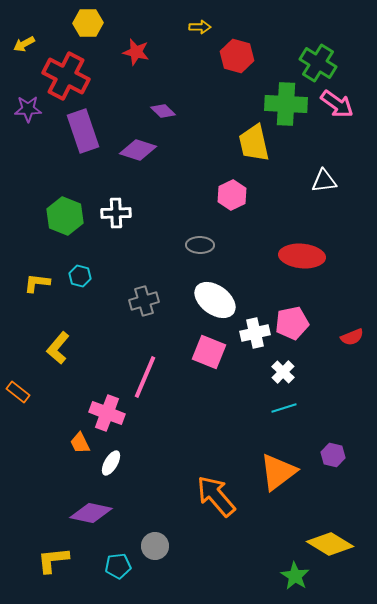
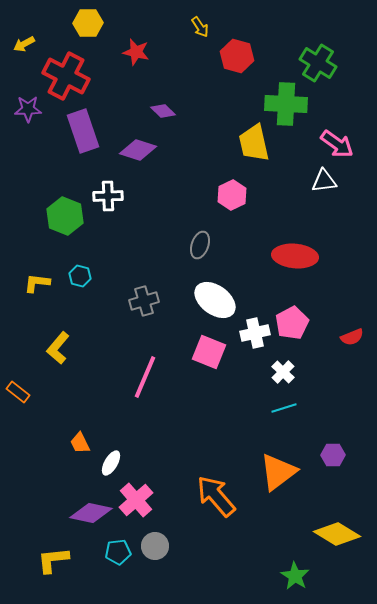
yellow arrow at (200, 27): rotated 55 degrees clockwise
pink arrow at (337, 104): moved 40 px down
white cross at (116, 213): moved 8 px left, 17 px up
gray ellipse at (200, 245): rotated 72 degrees counterclockwise
red ellipse at (302, 256): moved 7 px left
pink pentagon at (292, 323): rotated 16 degrees counterclockwise
pink cross at (107, 413): moved 29 px right, 87 px down; rotated 28 degrees clockwise
purple hexagon at (333, 455): rotated 15 degrees counterclockwise
yellow diamond at (330, 544): moved 7 px right, 10 px up
cyan pentagon at (118, 566): moved 14 px up
